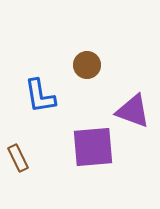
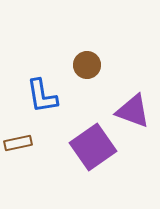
blue L-shape: moved 2 px right
purple square: rotated 30 degrees counterclockwise
brown rectangle: moved 15 px up; rotated 76 degrees counterclockwise
